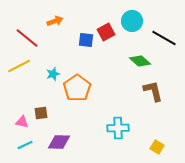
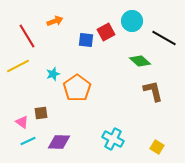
red line: moved 2 px up; rotated 20 degrees clockwise
yellow line: moved 1 px left
pink triangle: rotated 24 degrees clockwise
cyan cross: moved 5 px left, 11 px down; rotated 30 degrees clockwise
cyan line: moved 3 px right, 4 px up
